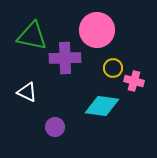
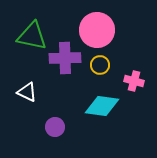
yellow circle: moved 13 px left, 3 px up
